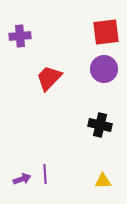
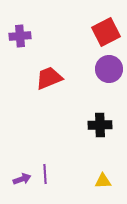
red square: rotated 20 degrees counterclockwise
purple circle: moved 5 px right
red trapezoid: rotated 24 degrees clockwise
black cross: rotated 15 degrees counterclockwise
